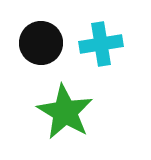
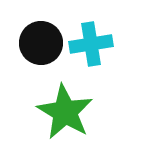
cyan cross: moved 10 px left
